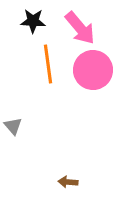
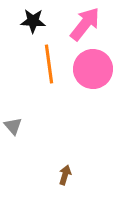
pink arrow: moved 5 px right, 4 px up; rotated 102 degrees counterclockwise
orange line: moved 1 px right
pink circle: moved 1 px up
brown arrow: moved 3 px left, 7 px up; rotated 102 degrees clockwise
